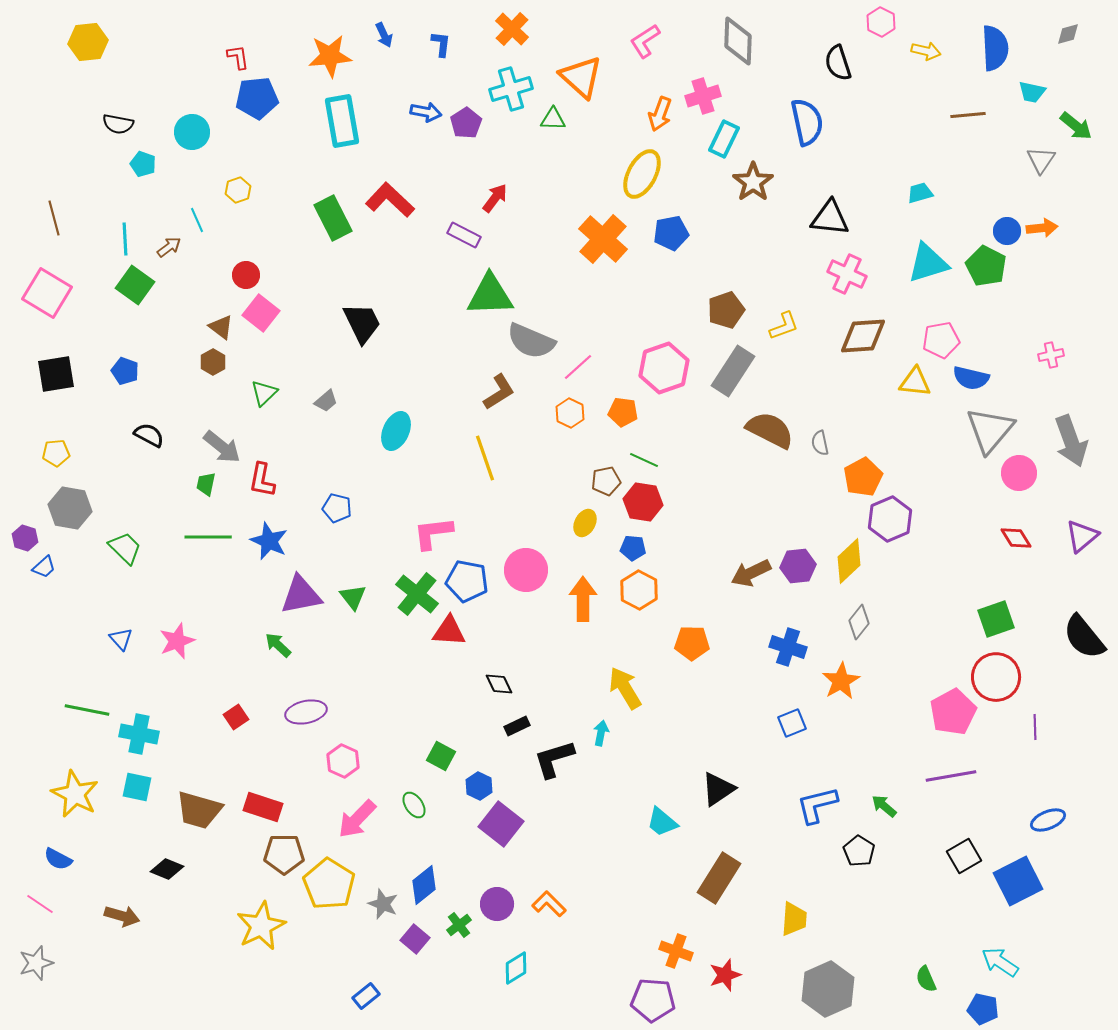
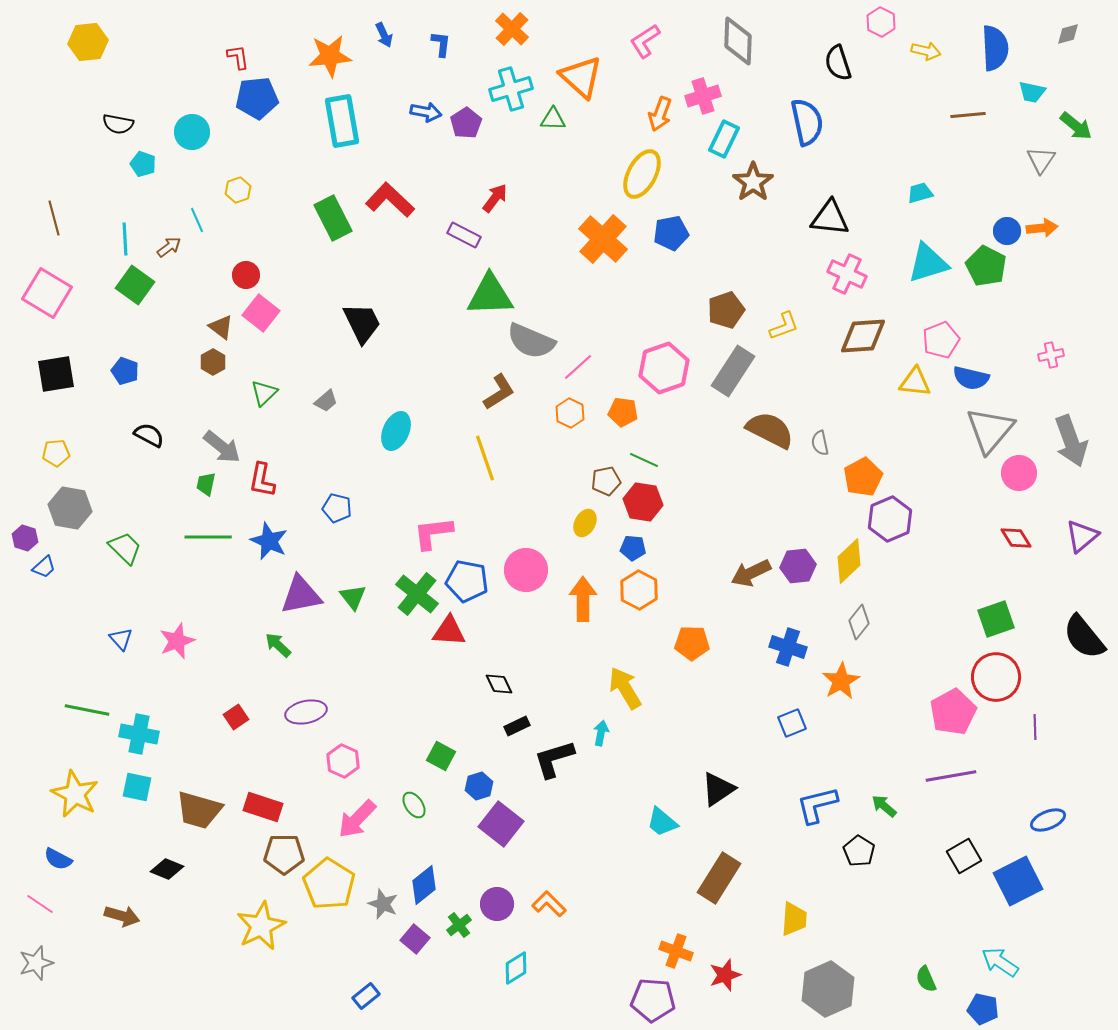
pink pentagon at (941, 340): rotated 12 degrees counterclockwise
blue hexagon at (479, 786): rotated 16 degrees clockwise
